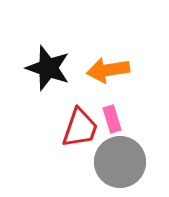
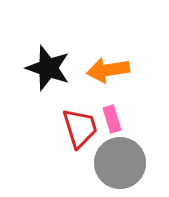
red trapezoid: rotated 36 degrees counterclockwise
gray circle: moved 1 px down
